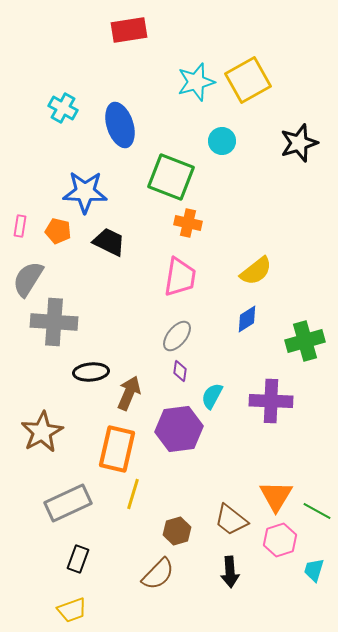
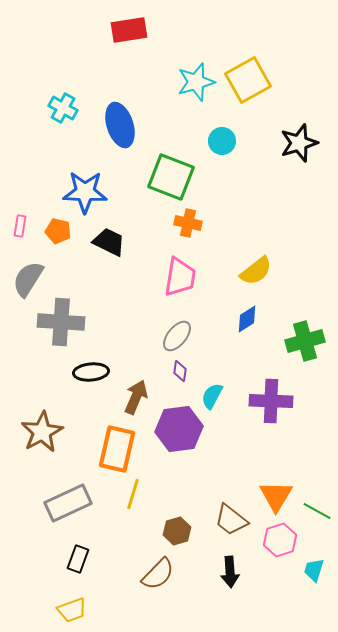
gray cross: moved 7 px right
brown arrow: moved 7 px right, 4 px down
